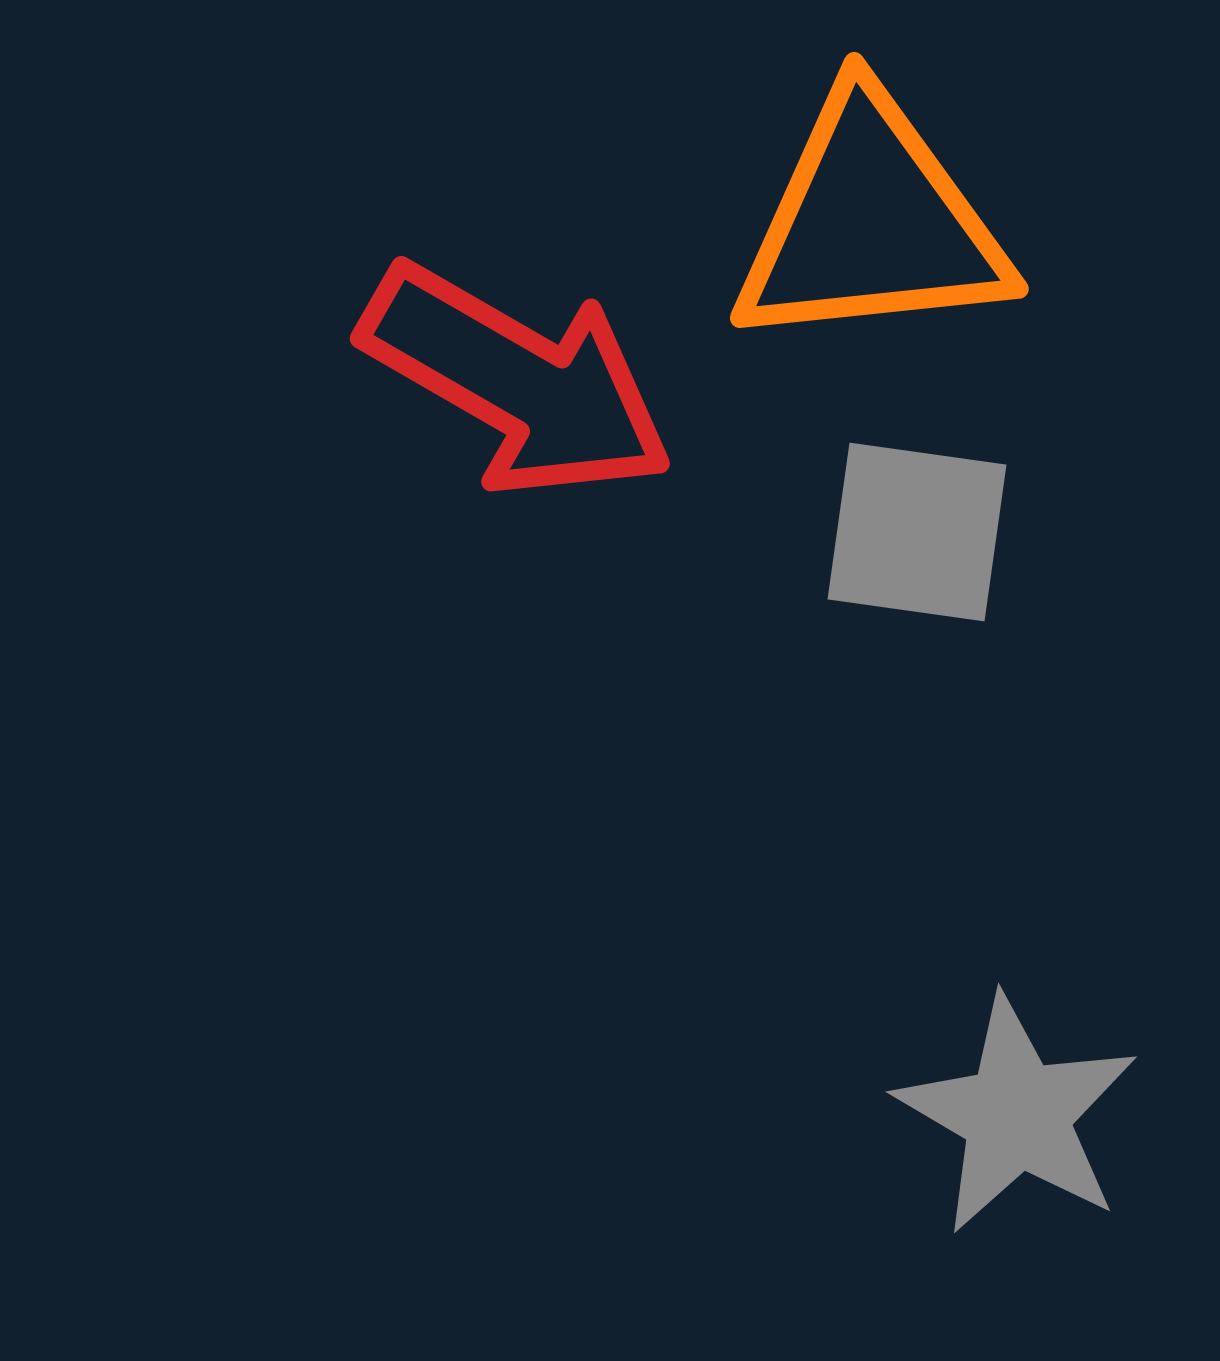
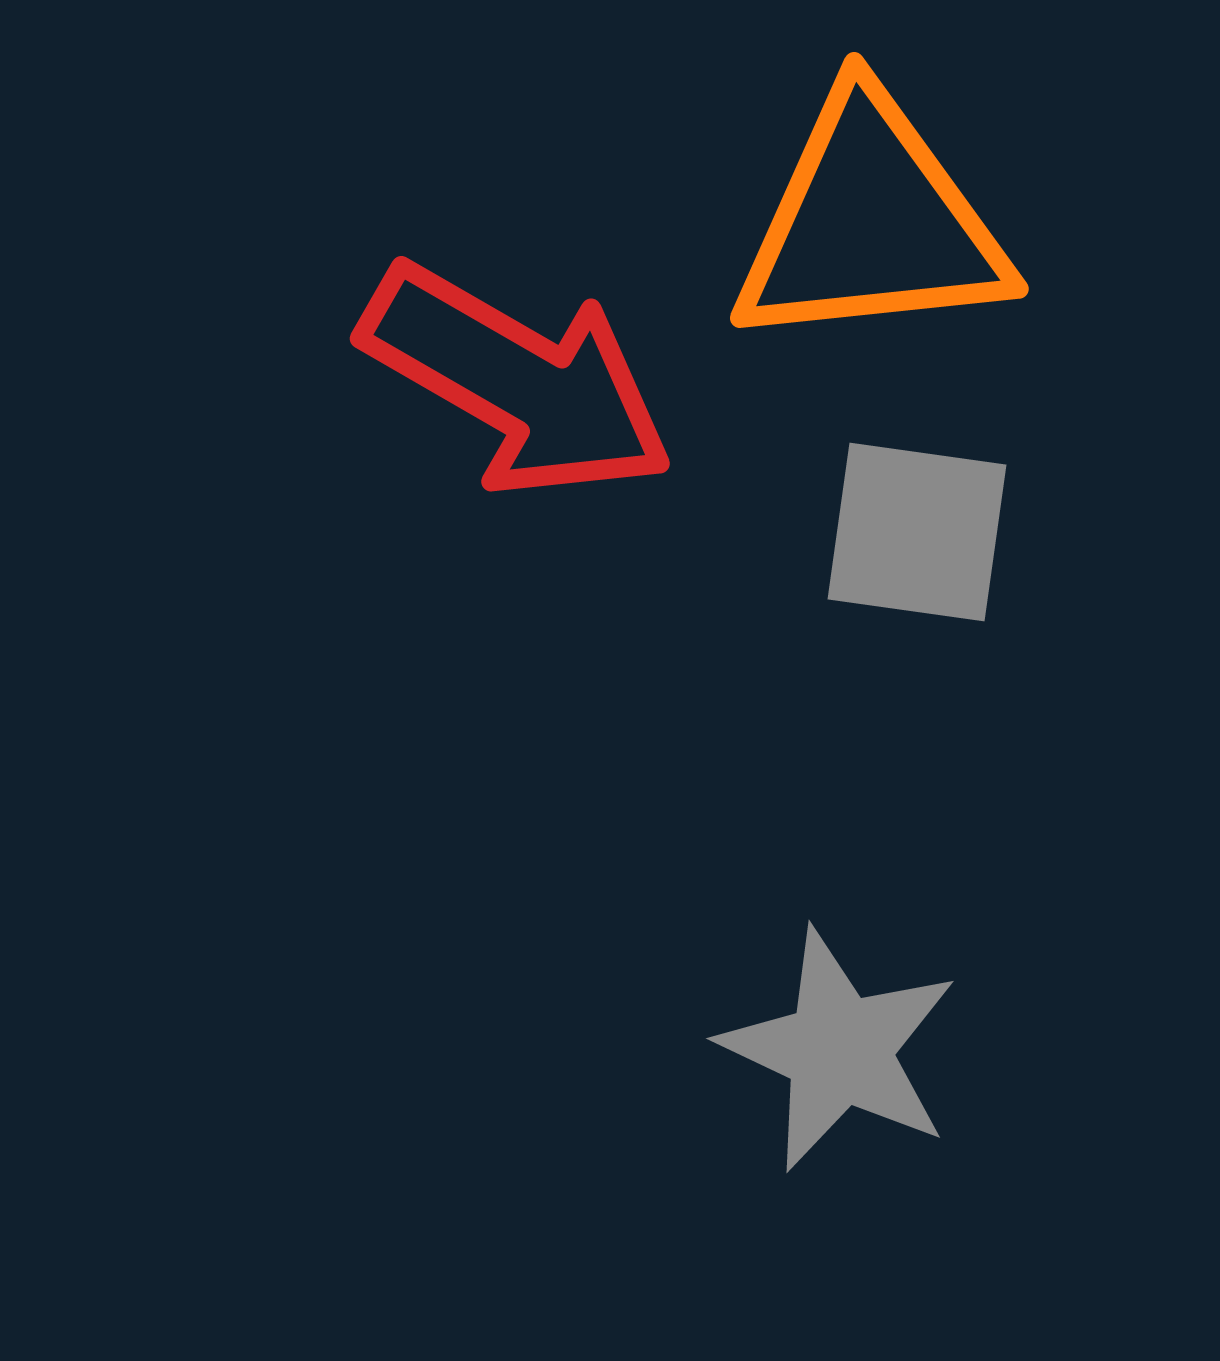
gray star: moved 178 px left, 65 px up; rotated 5 degrees counterclockwise
